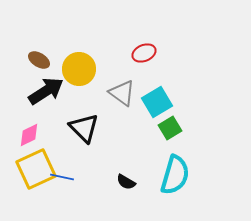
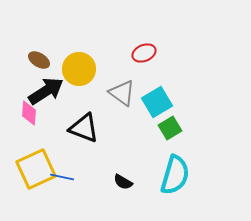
black triangle: rotated 24 degrees counterclockwise
pink diamond: moved 22 px up; rotated 60 degrees counterclockwise
black semicircle: moved 3 px left
